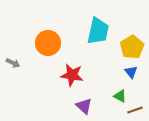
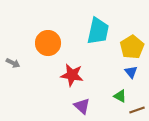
purple triangle: moved 2 px left
brown line: moved 2 px right
